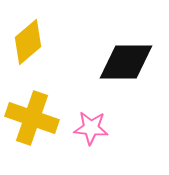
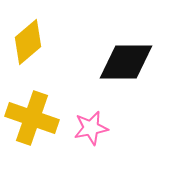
pink star: rotated 16 degrees counterclockwise
